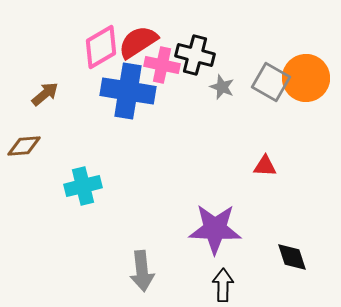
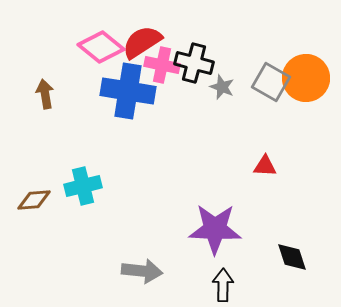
red semicircle: moved 4 px right
pink diamond: rotated 69 degrees clockwise
black cross: moved 1 px left, 8 px down
brown arrow: rotated 60 degrees counterclockwise
brown diamond: moved 10 px right, 54 px down
gray arrow: rotated 78 degrees counterclockwise
